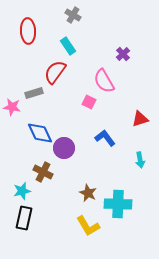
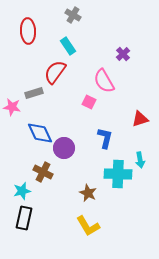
blue L-shape: rotated 50 degrees clockwise
cyan cross: moved 30 px up
